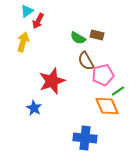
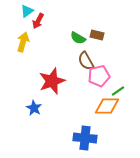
pink pentagon: moved 4 px left, 1 px down
orange diamond: rotated 65 degrees counterclockwise
